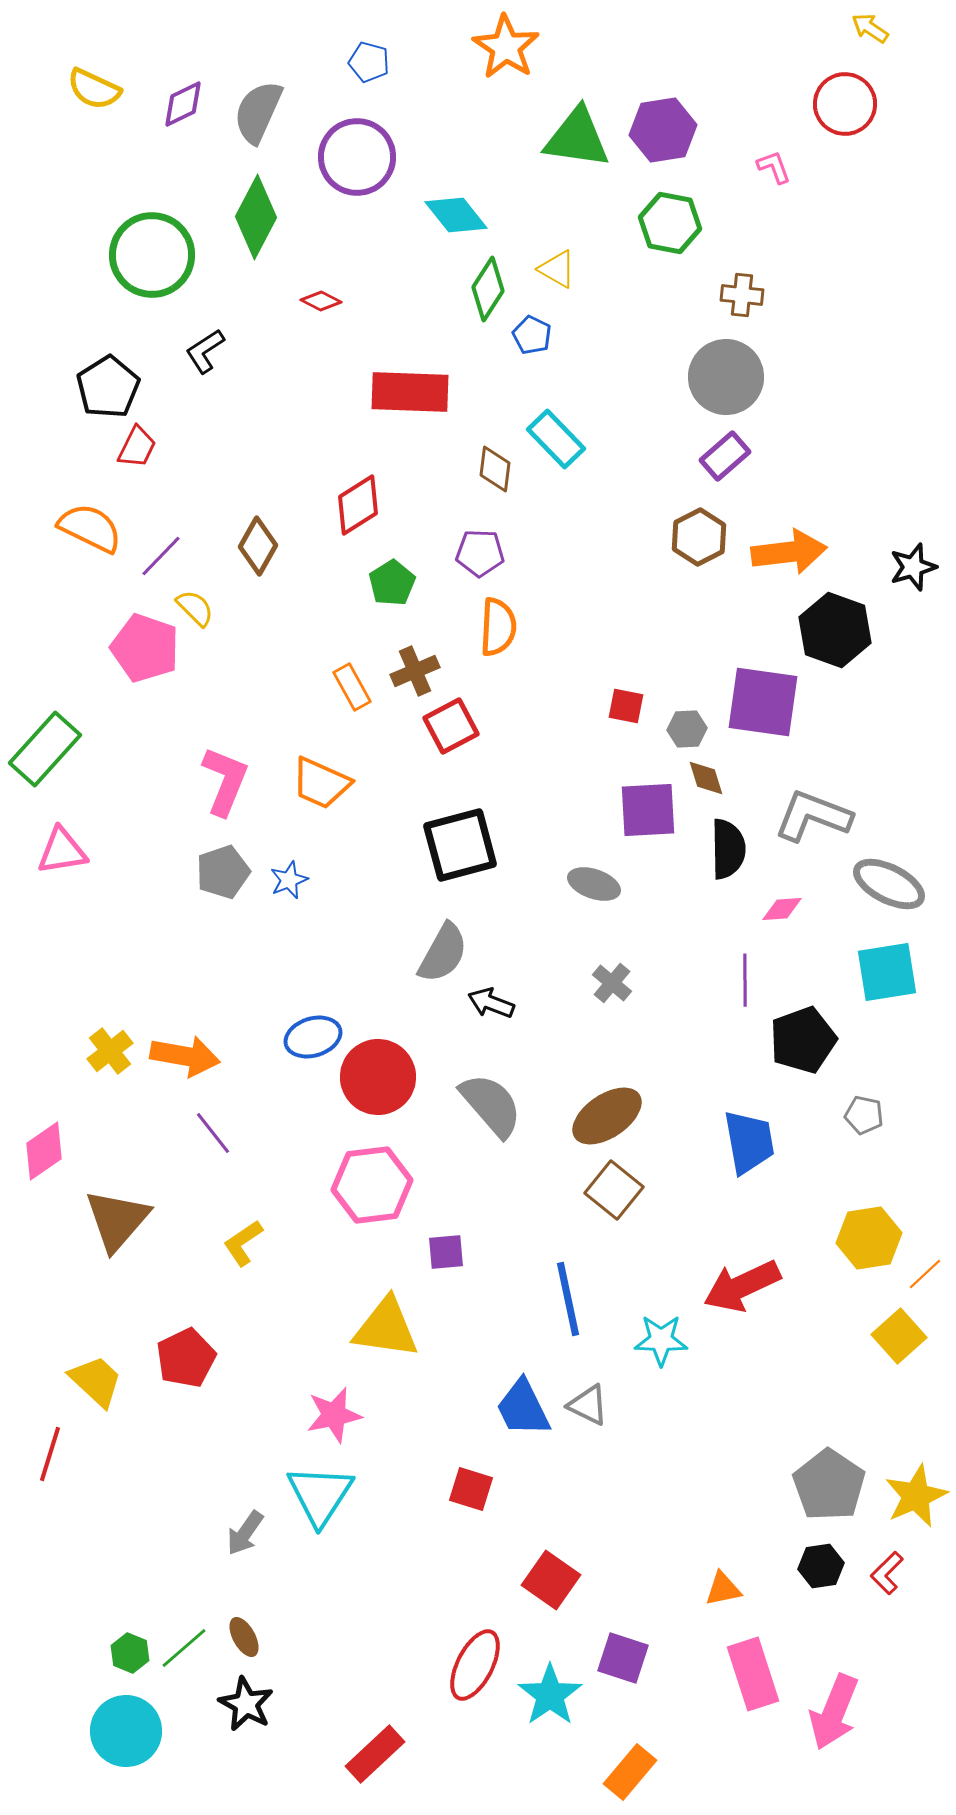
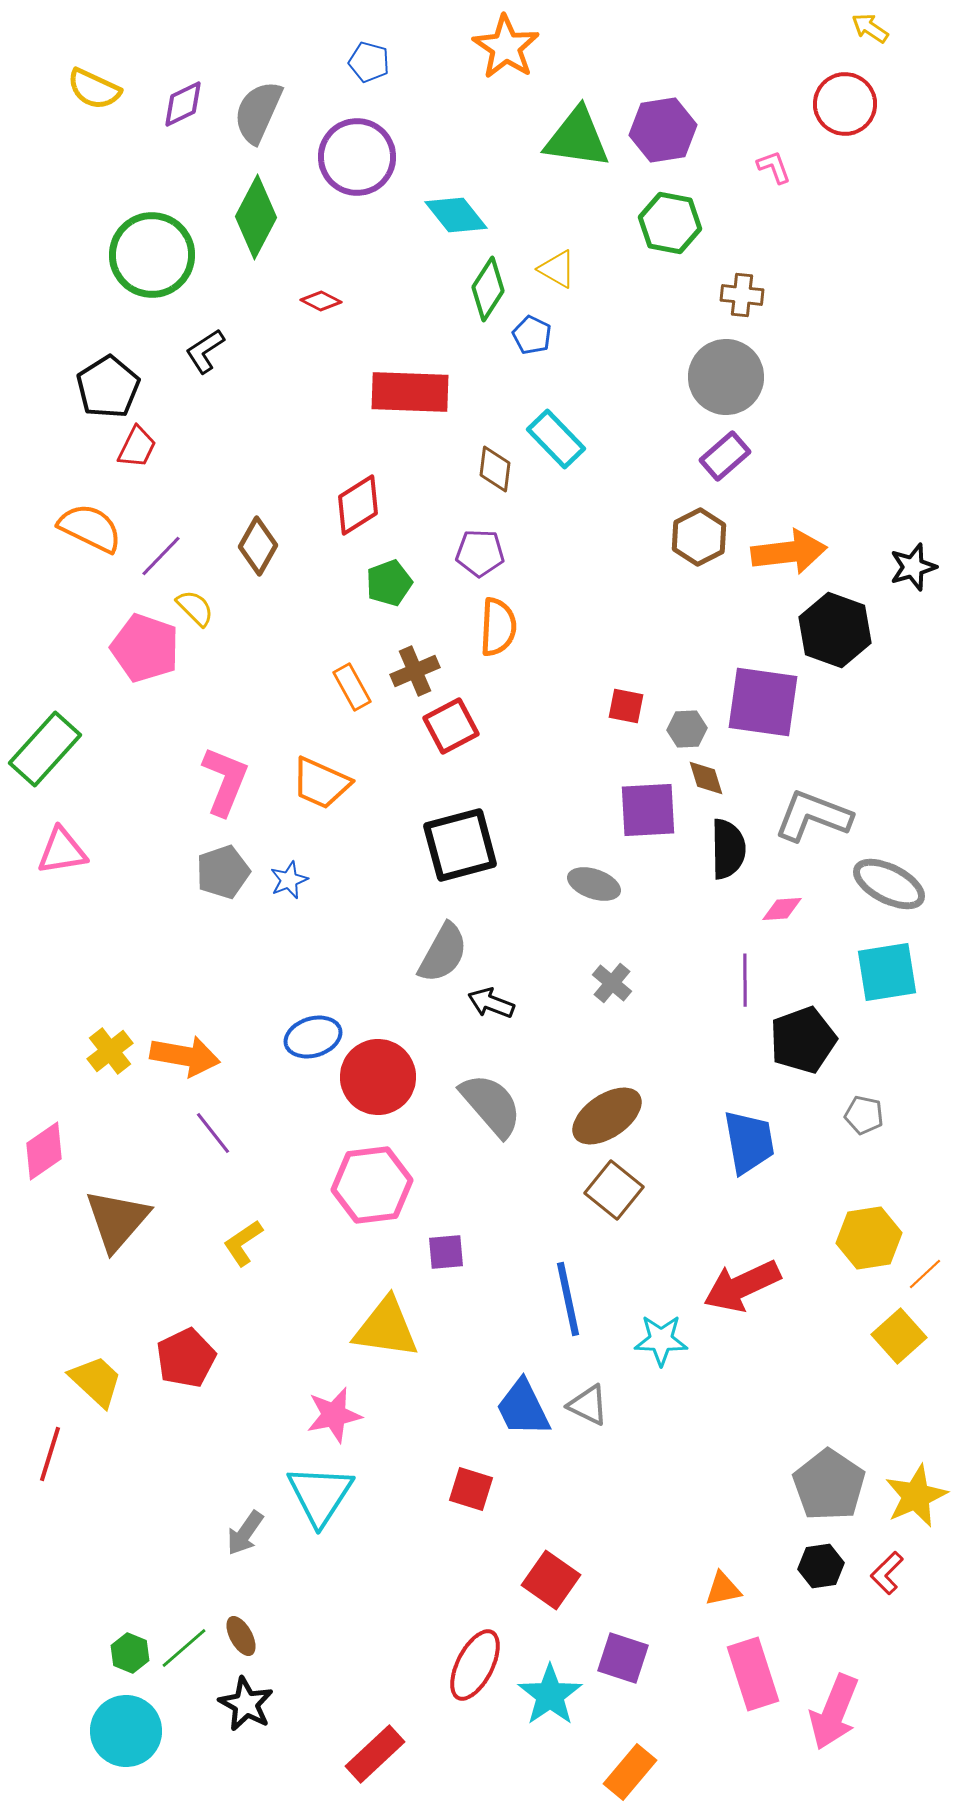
green pentagon at (392, 583): moved 3 px left; rotated 12 degrees clockwise
brown ellipse at (244, 1637): moved 3 px left, 1 px up
